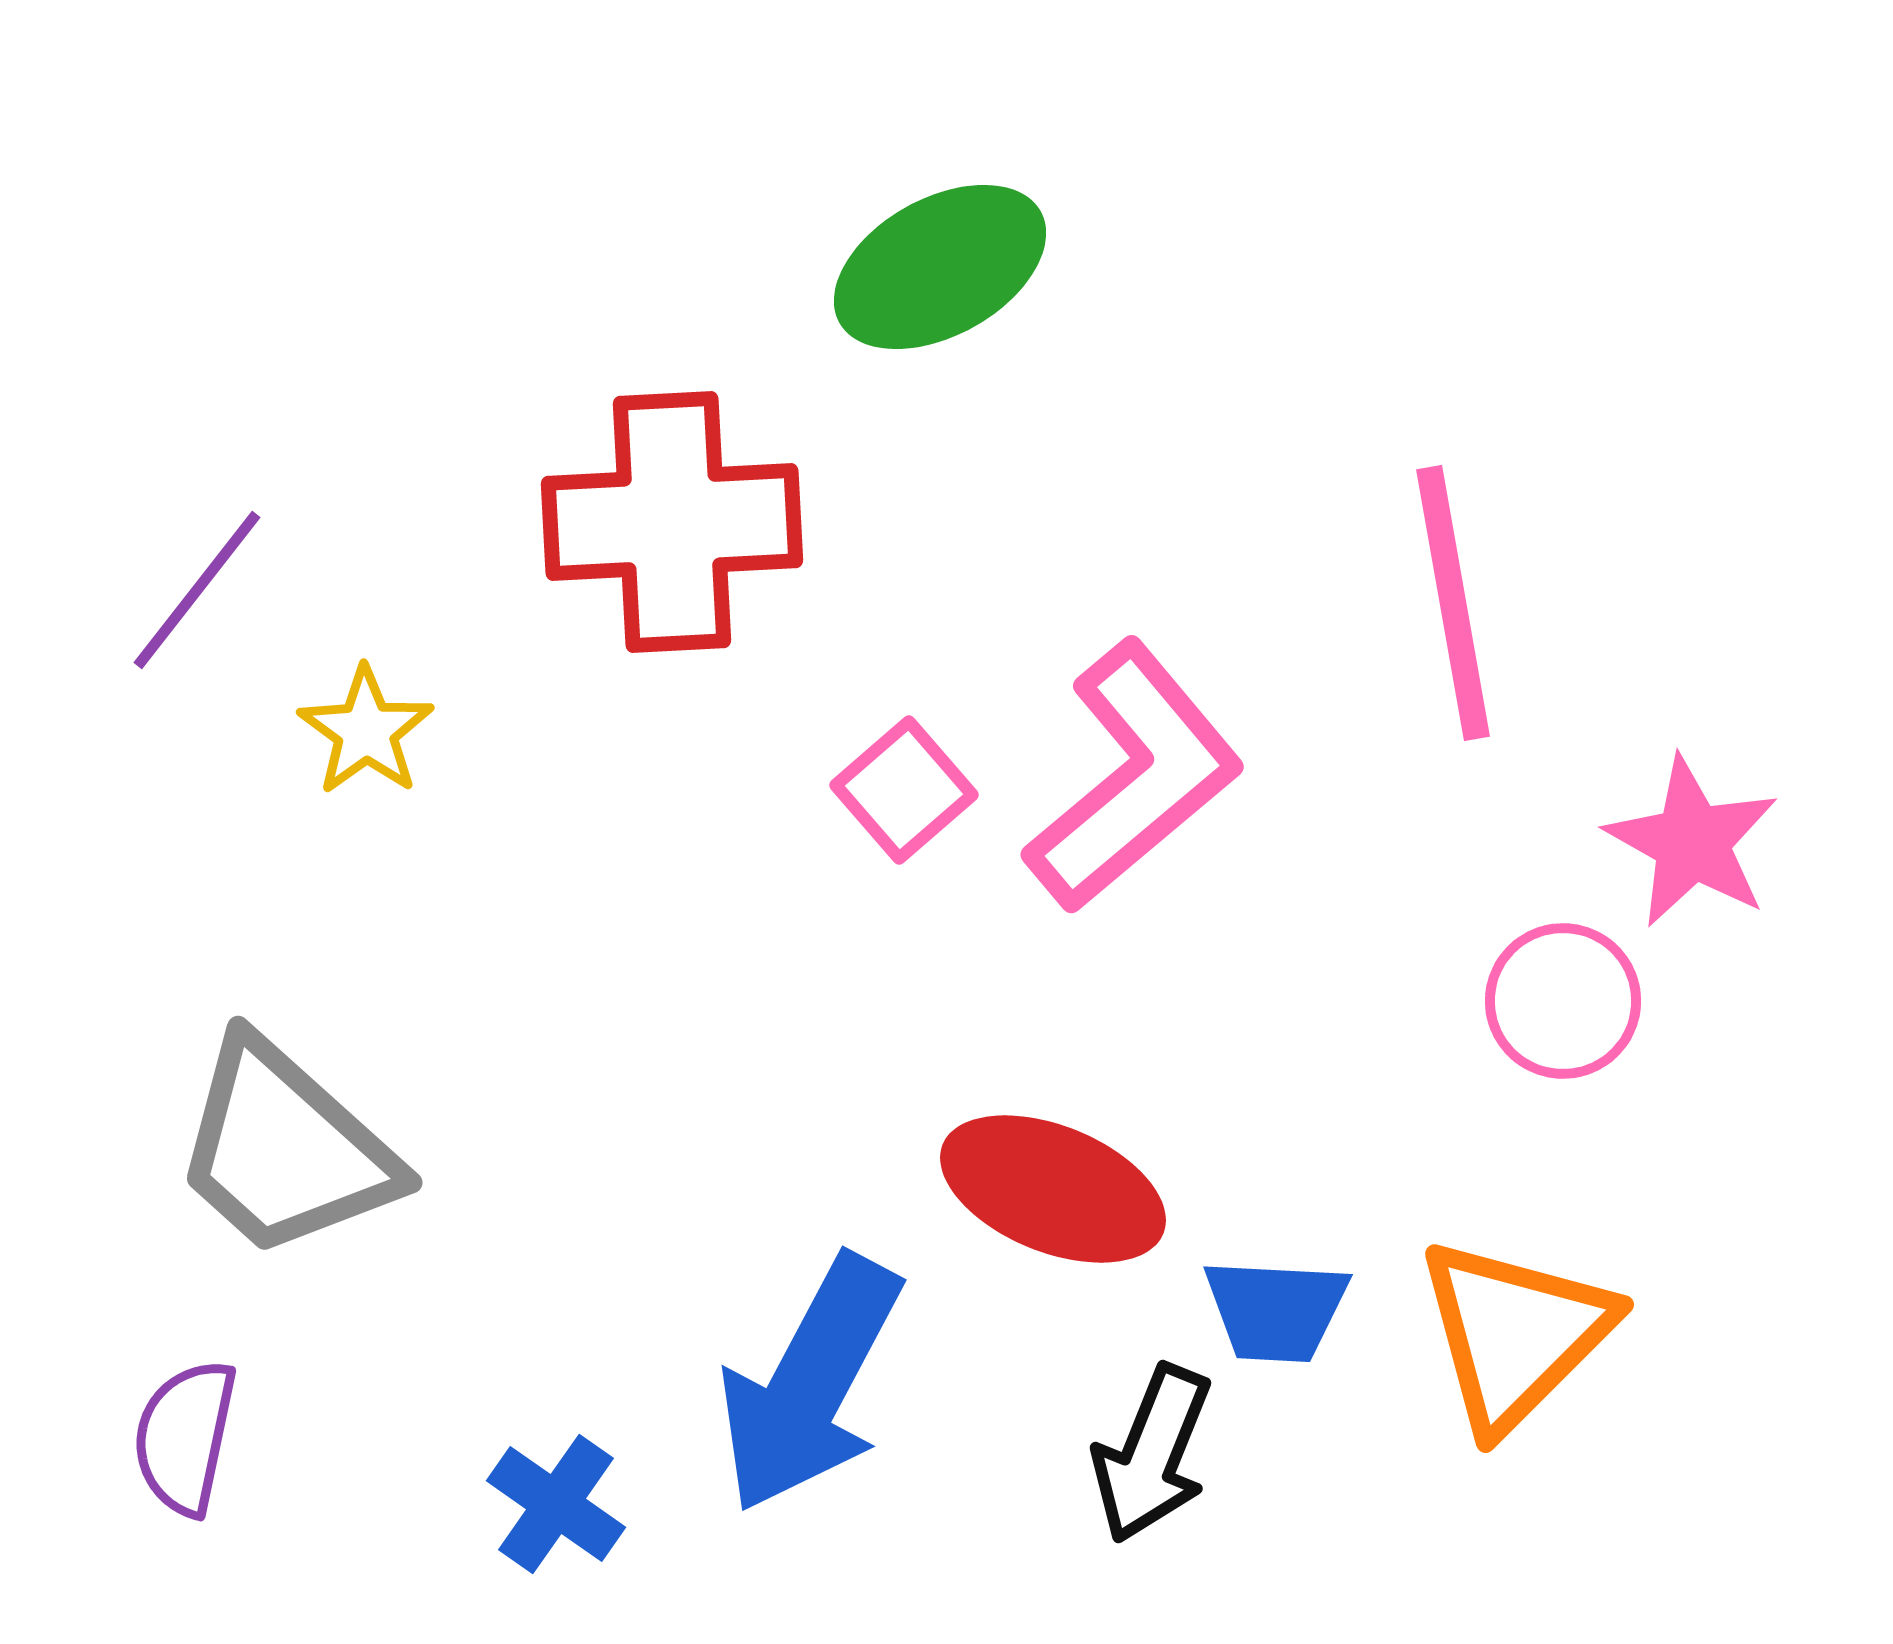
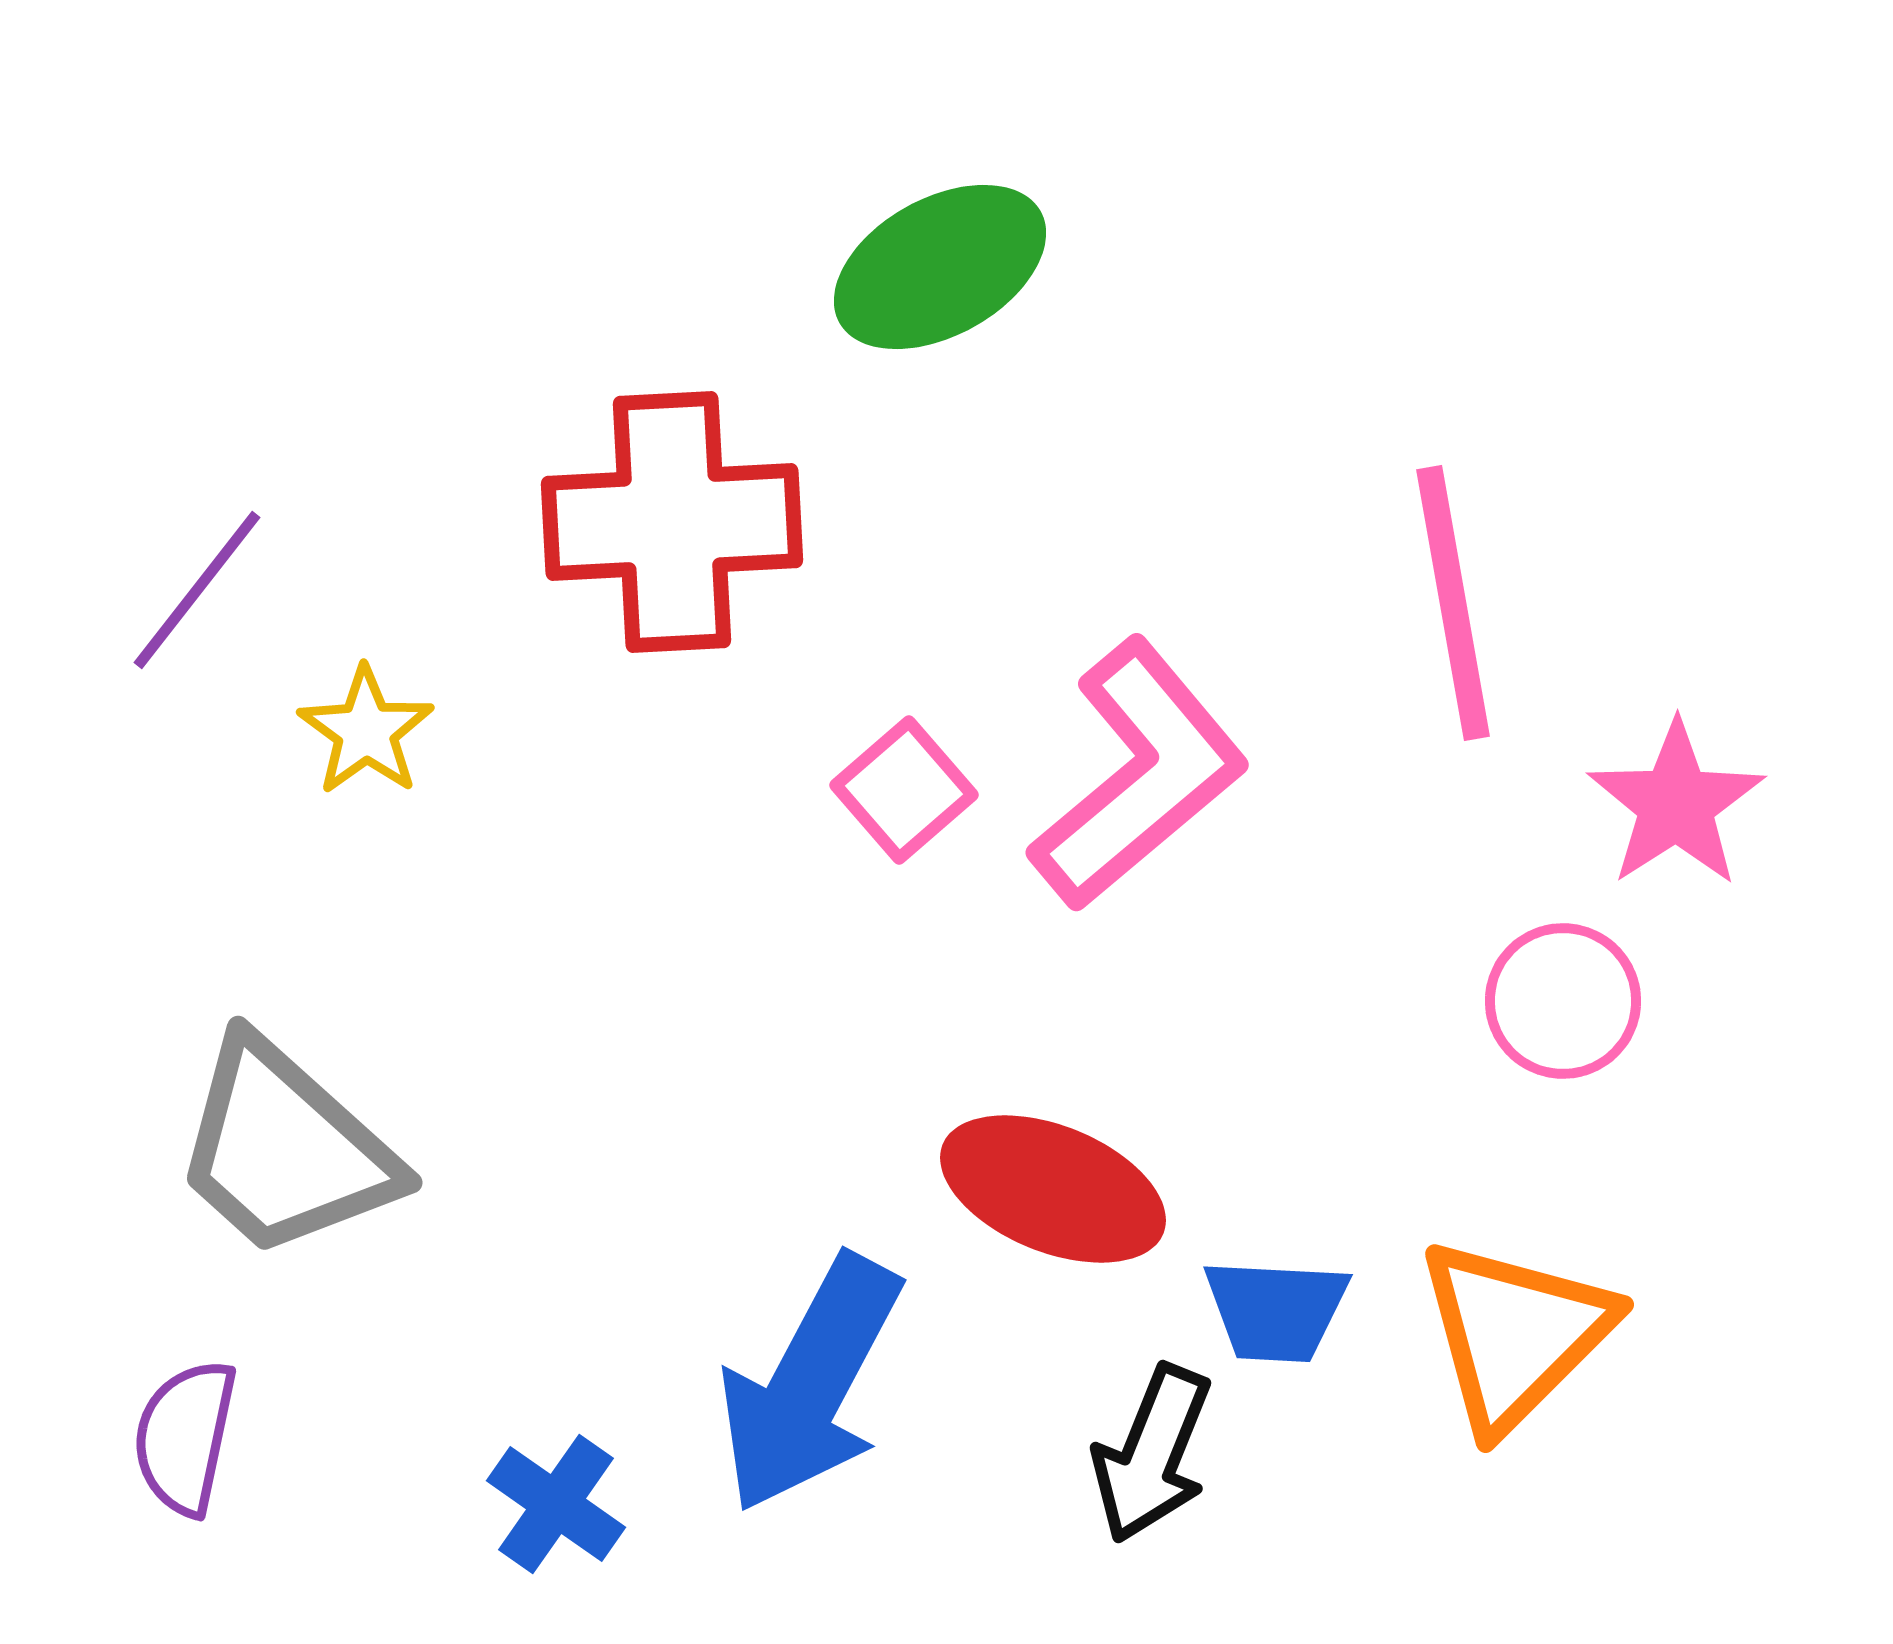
pink L-shape: moved 5 px right, 2 px up
pink star: moved 16 px left, 38 px up; rotated 10 degrees clockwise
